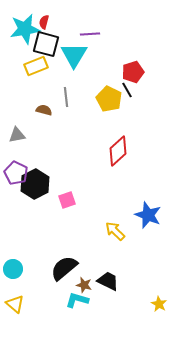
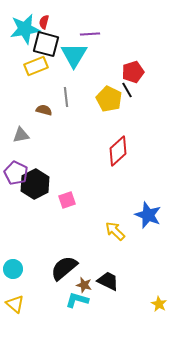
gray triangle: moved 4 px right
